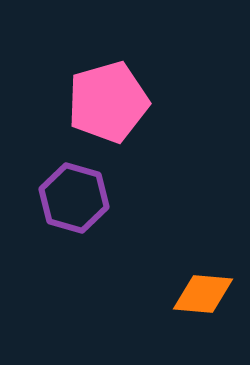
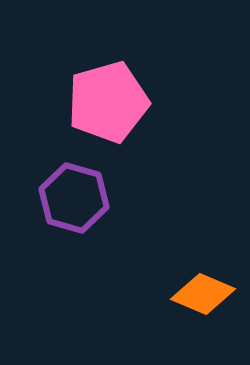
orange diamond: rotated 18 degrees clockwise
